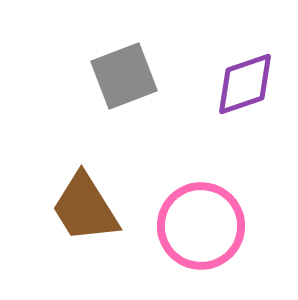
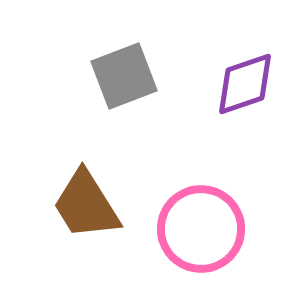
brown trapezoid: moved 1 px right, 3 px up
pink circle: moved 3 px down
